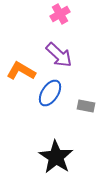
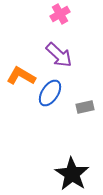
orange L-shape: moved 5 px down
gray rectangle: moved 1 px left, 1 px down; rotated 24 degrees counterclockwise
black star: moved 16 px right, 17 px down
